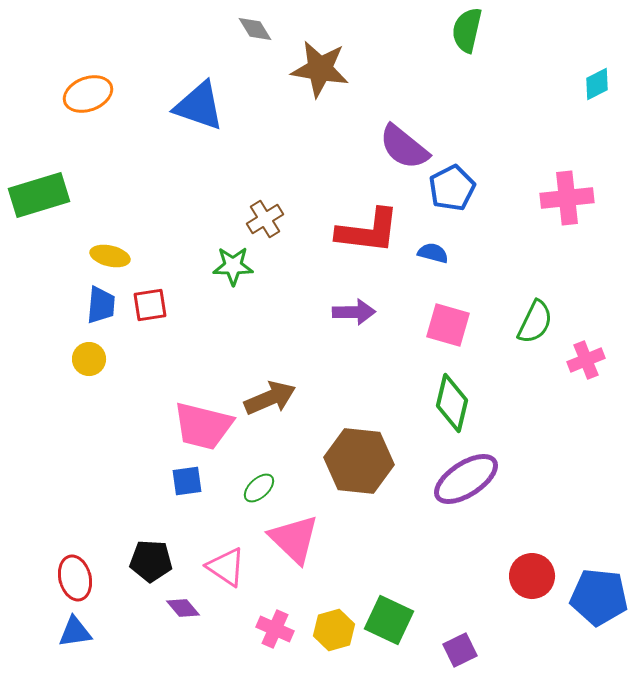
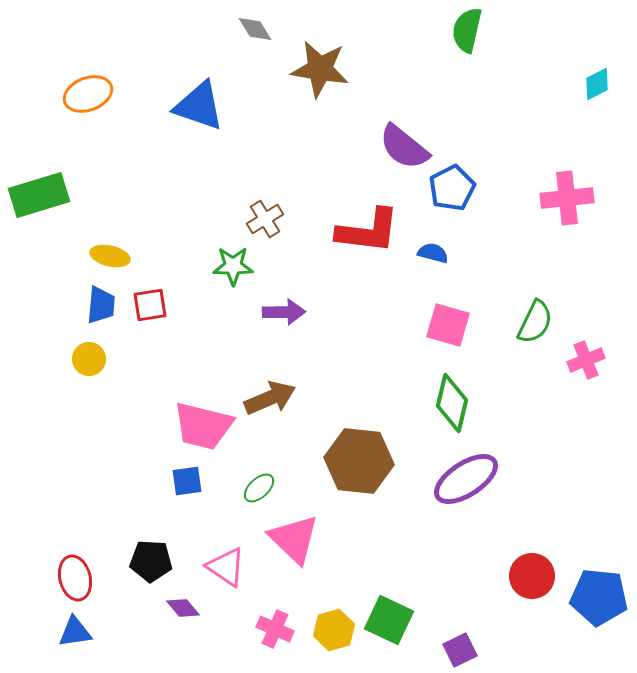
purple arrow at (354, 312): moved 70 px left
